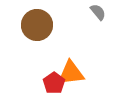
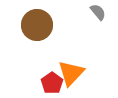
orange triangle: rotated 40 degrees counterclockwise
red pentagon: moved 2 px left
